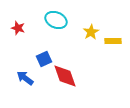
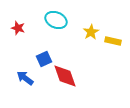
yellow rectangle: rotated 14 degrees clockwise
